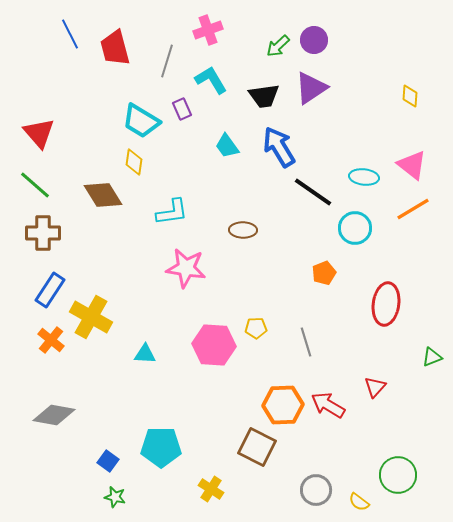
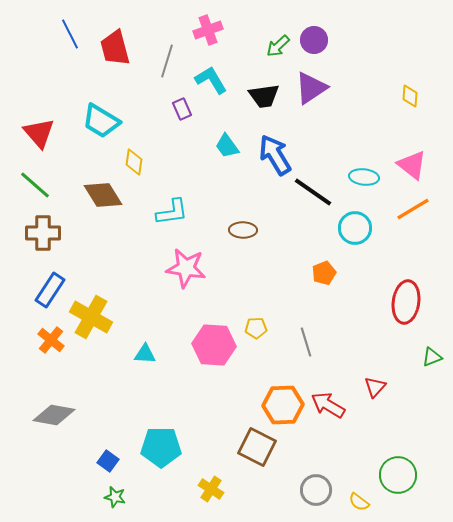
cyan trapezoid at (141, 121): moved 40 px left
blue arrow at (279, 147): moved 4 px left, 8 px down
red ellipse at (386, 304): moved 20 px right, 2 px up
